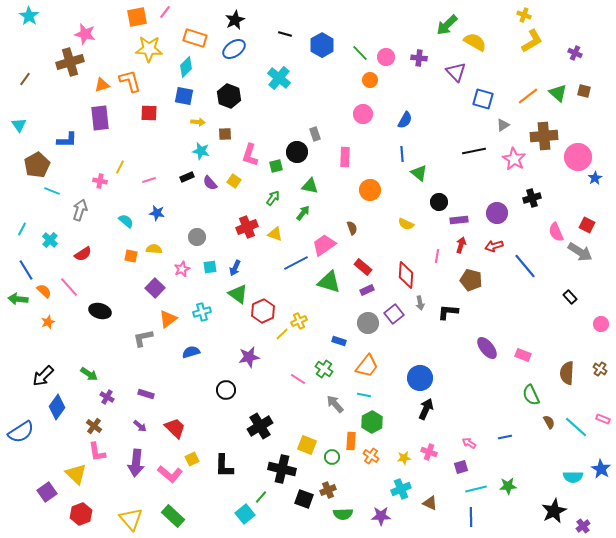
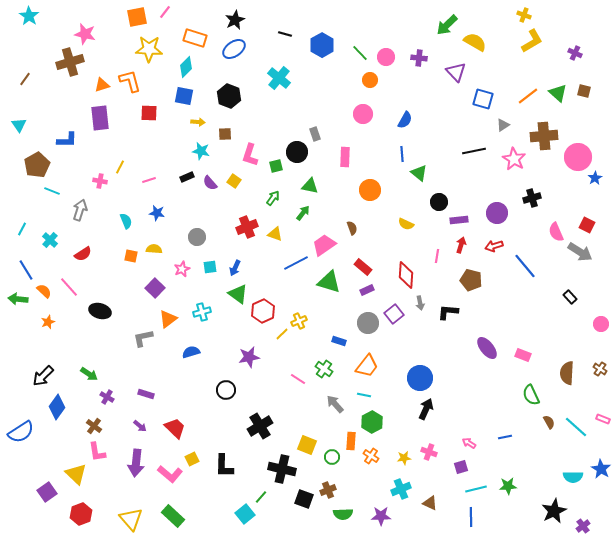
cyan semicircle at (126, 221): rotated 28 degrees clockwise
